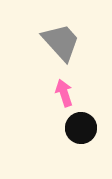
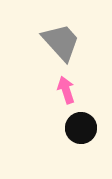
pink arrow: moved 2 px right, 3 px up
